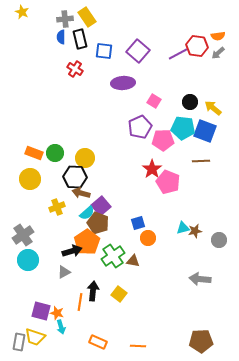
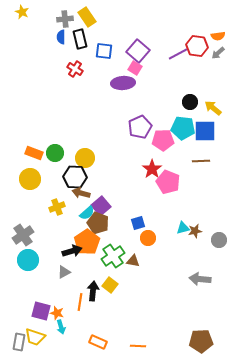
pink square at (154, 101): moved 19 px left, 33 px up
blue square at (205, 131): rotated 20 degrees counterclockwise
yellow square at (119, 294): moved 9 px left, 9 px up
